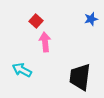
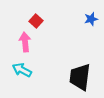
pink arrow: moved 20 px left
